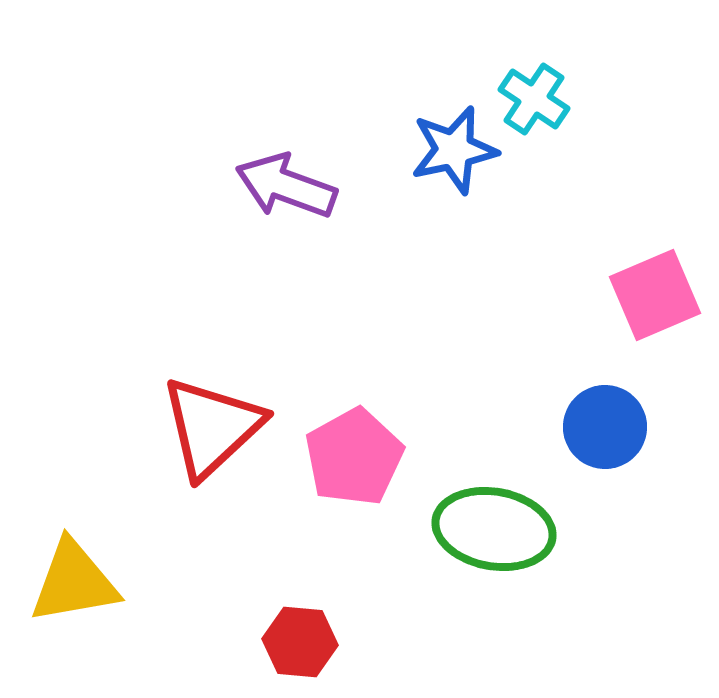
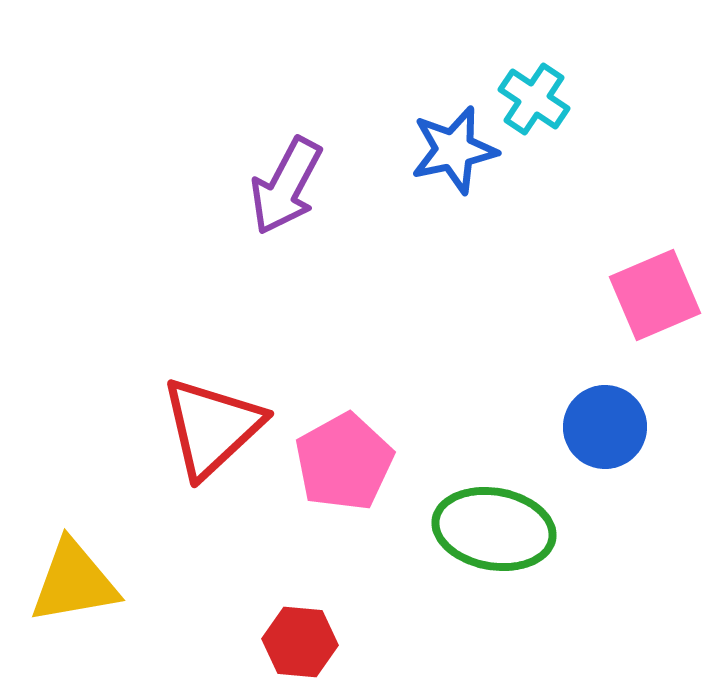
purple arrow: rotated 82 degrees counterclockwise
pink pentagon: moved 10 px left, 5 px down
